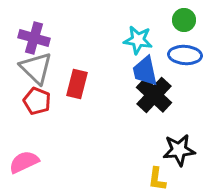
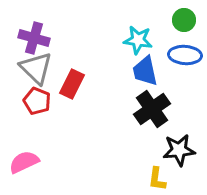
red rectangle: moved 5 px left; rotated 12 degrees clockwise
black cross: moved 2 px left, 14 px down; rotated 12 degrees clockwise
